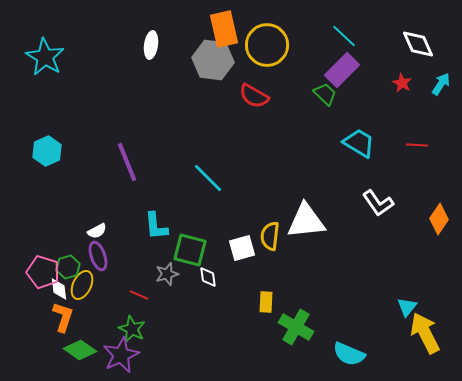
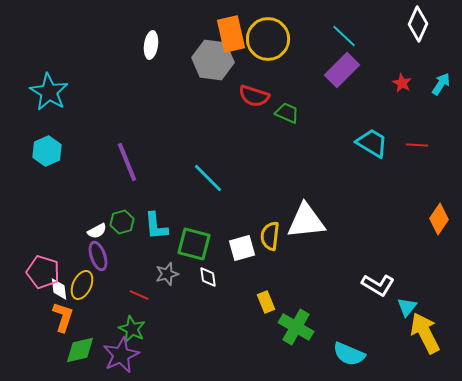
orange rectangle at (224, 29): moved 7 px right, 5 px down
white diamond at (418, 44): moved 20 px up; rotated 48 degrees clockwise
yellow circle at (267, 45): moved 1 px right, 6 px up
cyan star at (45, 57): moved 4 px right, 35 px down
green trapezoid at (325, 94): moved 38 px left, 19 px down; rotated 20 degrees counterclockwise
red semicircle at (254, 96): rotated 12 degrees counterclockwise
cyan trapezoid at (359, 143): moved 13 px right
white L-shape at (378, 203): moved 82 px down; rotated 24 degrees counterclockwise
green square at (190, 250): moved 4 px right, 6 px up
green hexagon at (68, 267): moved 54 px right, 45 px up
yellow rectangle at (266, 302): rotated 25 degrees counterclockwise
green diamond at (80, 350): rotated 48 degrees counterclockwise
